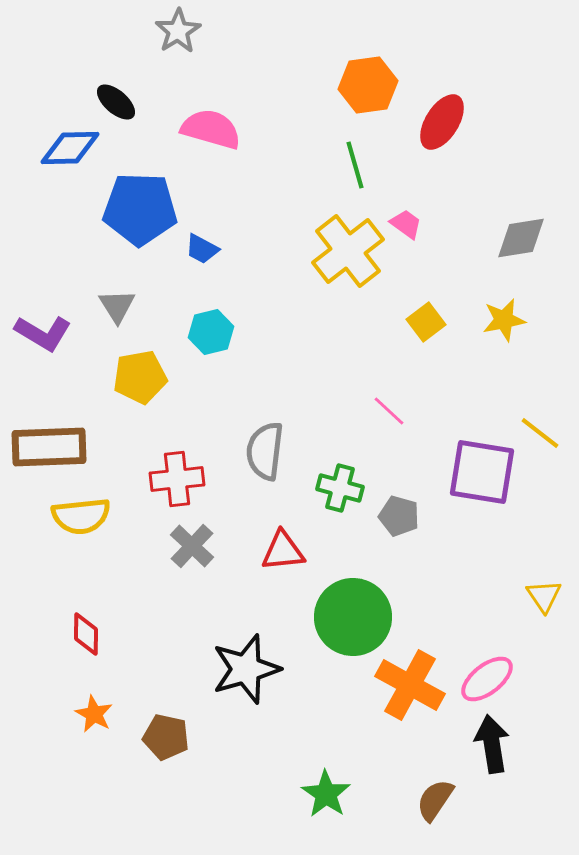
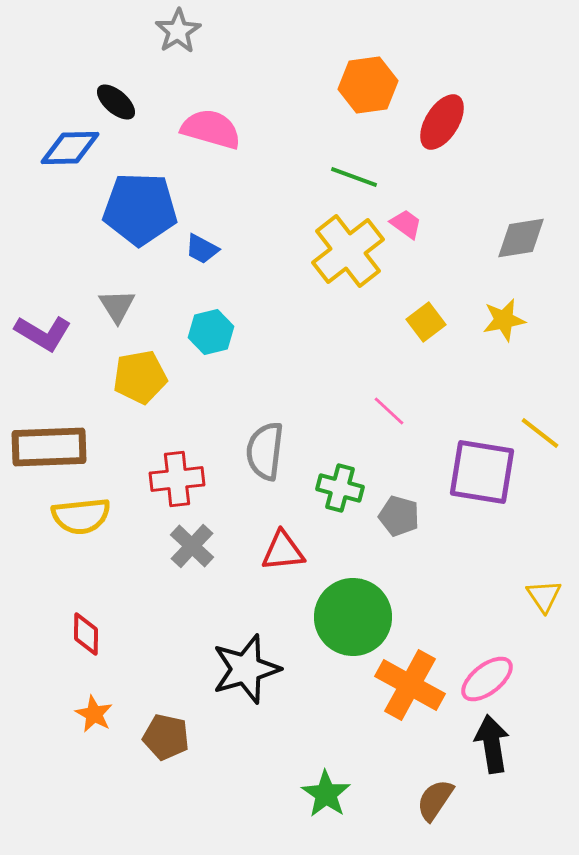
green line: moved 1 px left, 12 px down; rotated 54 degrees counterclockwise
